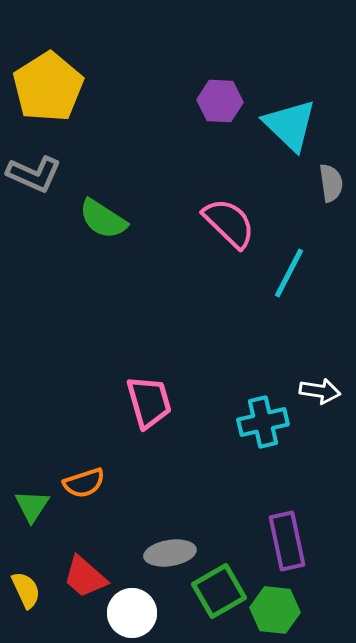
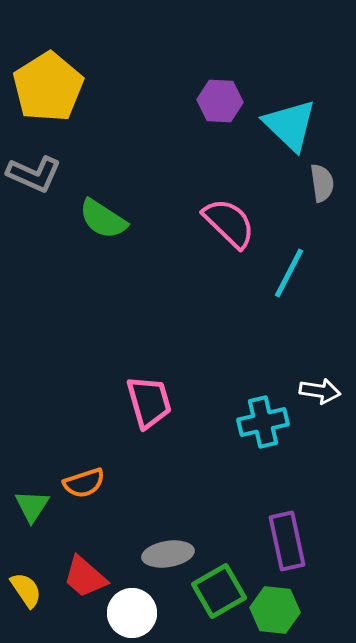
gray semicircle: moved 9 px left
gray ellipse: moved 2 px left, 1 px down
yellow semicircle: rotated 9 degrees counterclockwise
